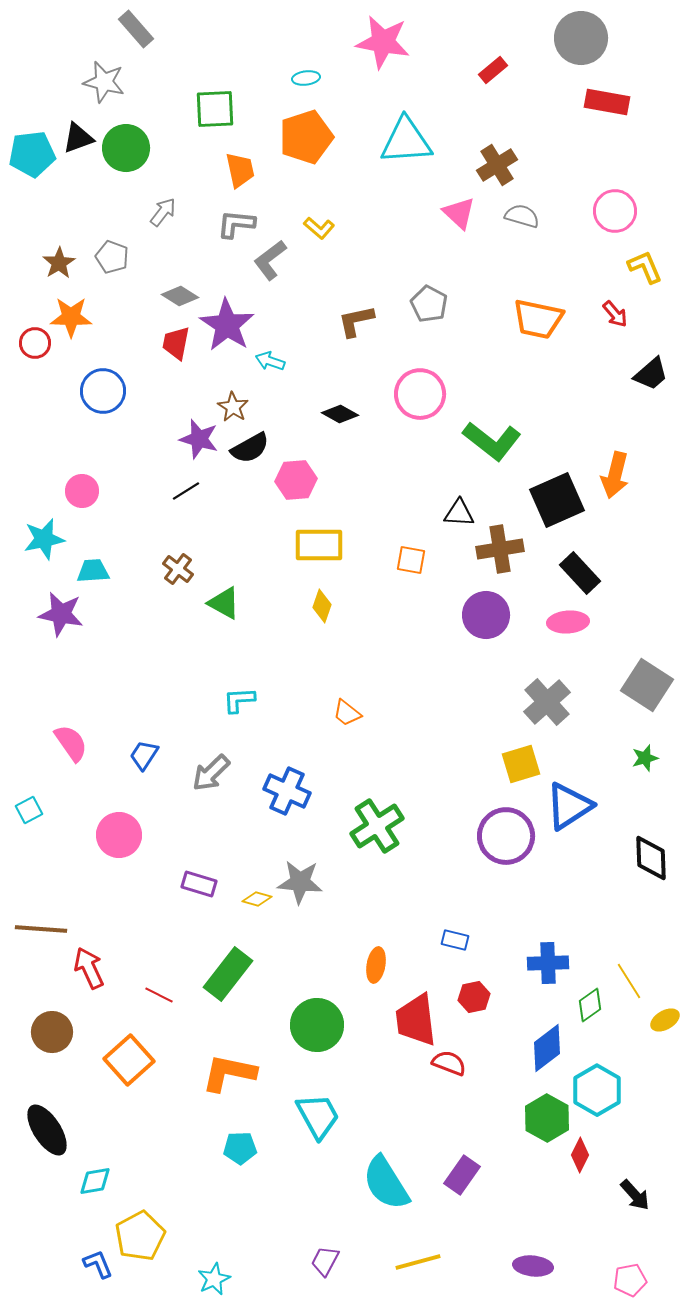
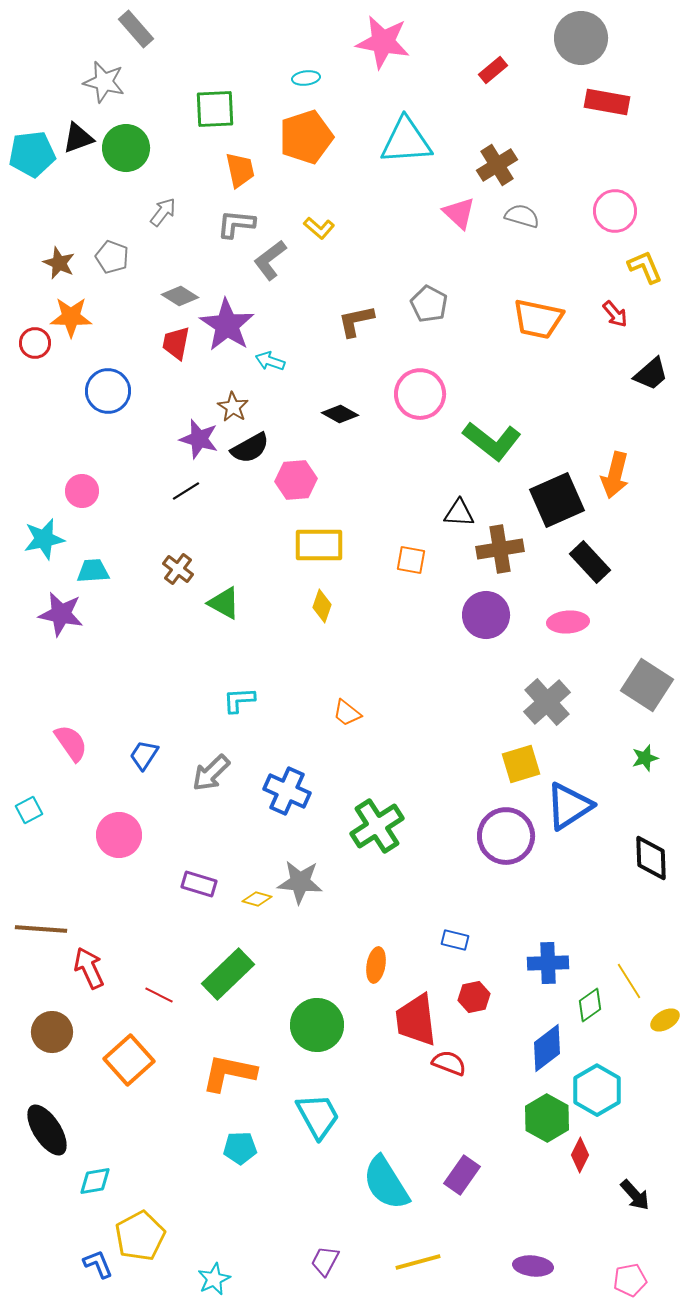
brown star at (59, 263): rotated 16 degrees counterclockwise
blue circle at (103, 391): moved 5 px right
black rectangle at (580, 573): moved 10 px right, 11 px up
green rectangle at (228, 974): rotated 8 degrees clockwise
